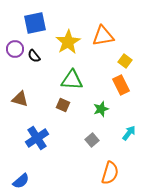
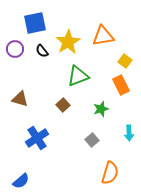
black semicircle: moved 8 px right, 5 px up
green triangle: moved 6 px right, 4 px up; rotated 25 degrees counterclockwise
brown square: rotated 24 degrees clockwise
cyan arrow: rotated 140 degrees clockwise
